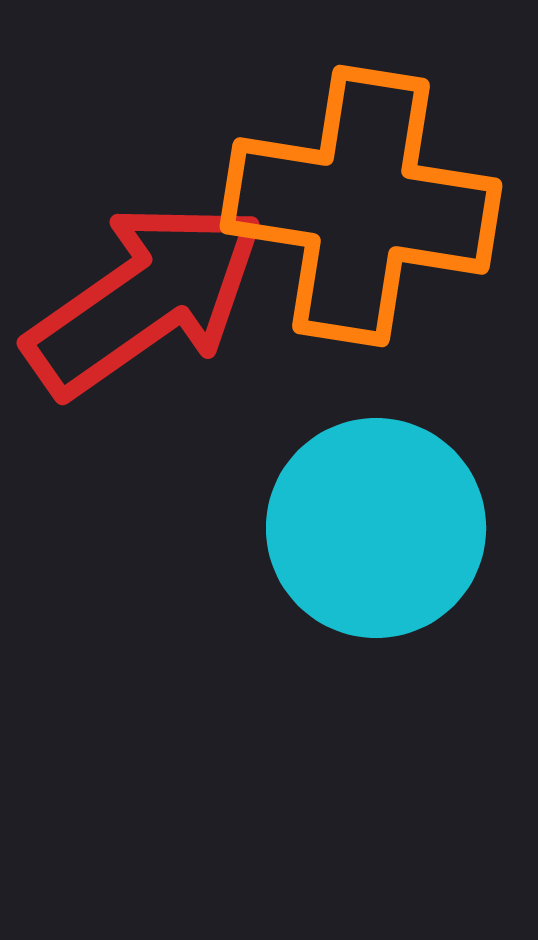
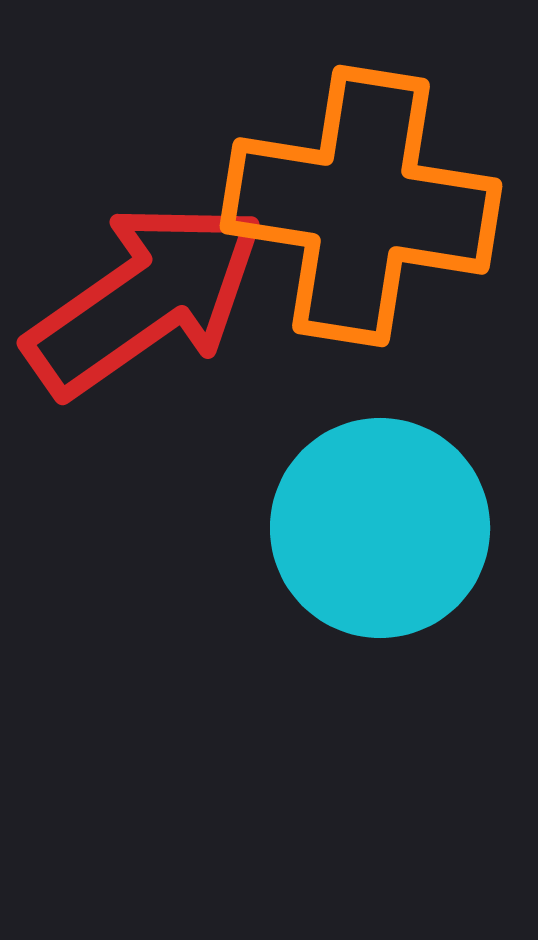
cyan circle: moved 4 px right
